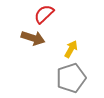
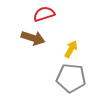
red semicircle: rotated 25 degrees clockwise
gray pentagon: rotated 24 degrees clockwise
